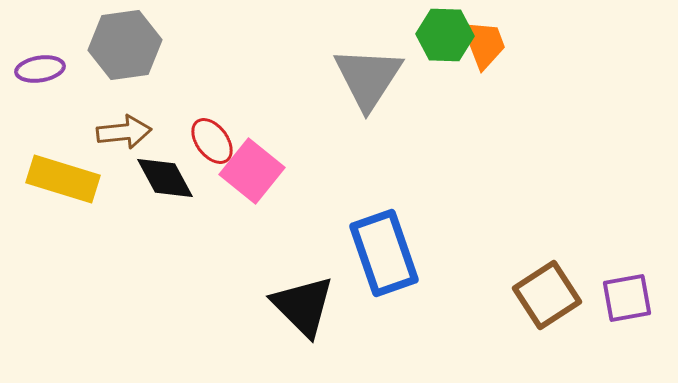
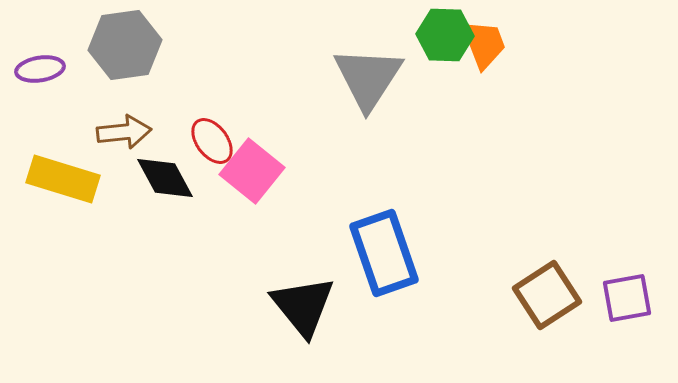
black triangle: rotated 6 degrees clockwise
